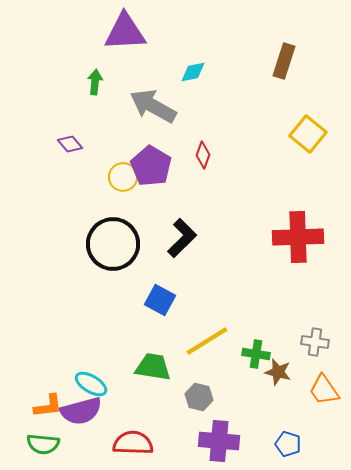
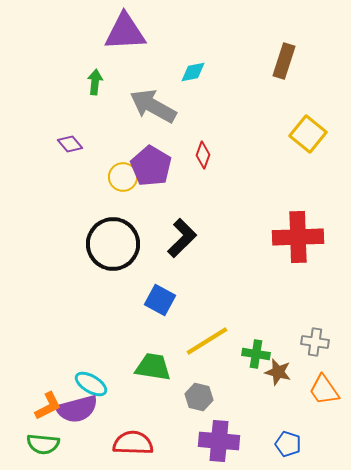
orange L-shape: rotated 20 degrees counterclockwise
purple semicircle: moved 4 px left, 2 px up
